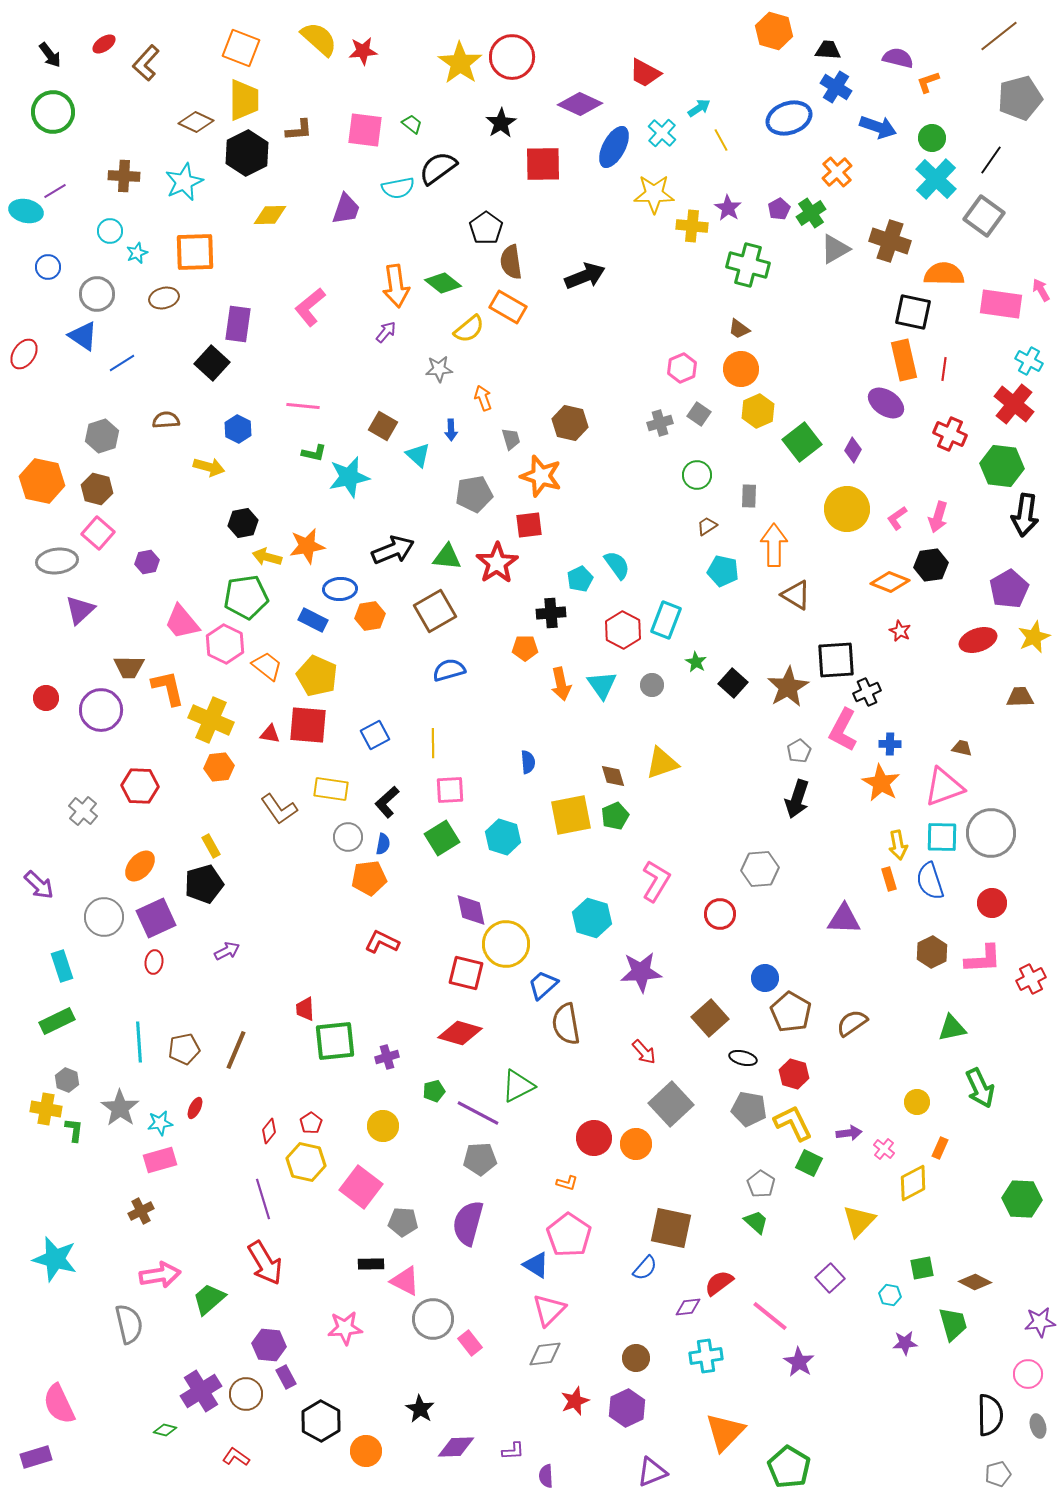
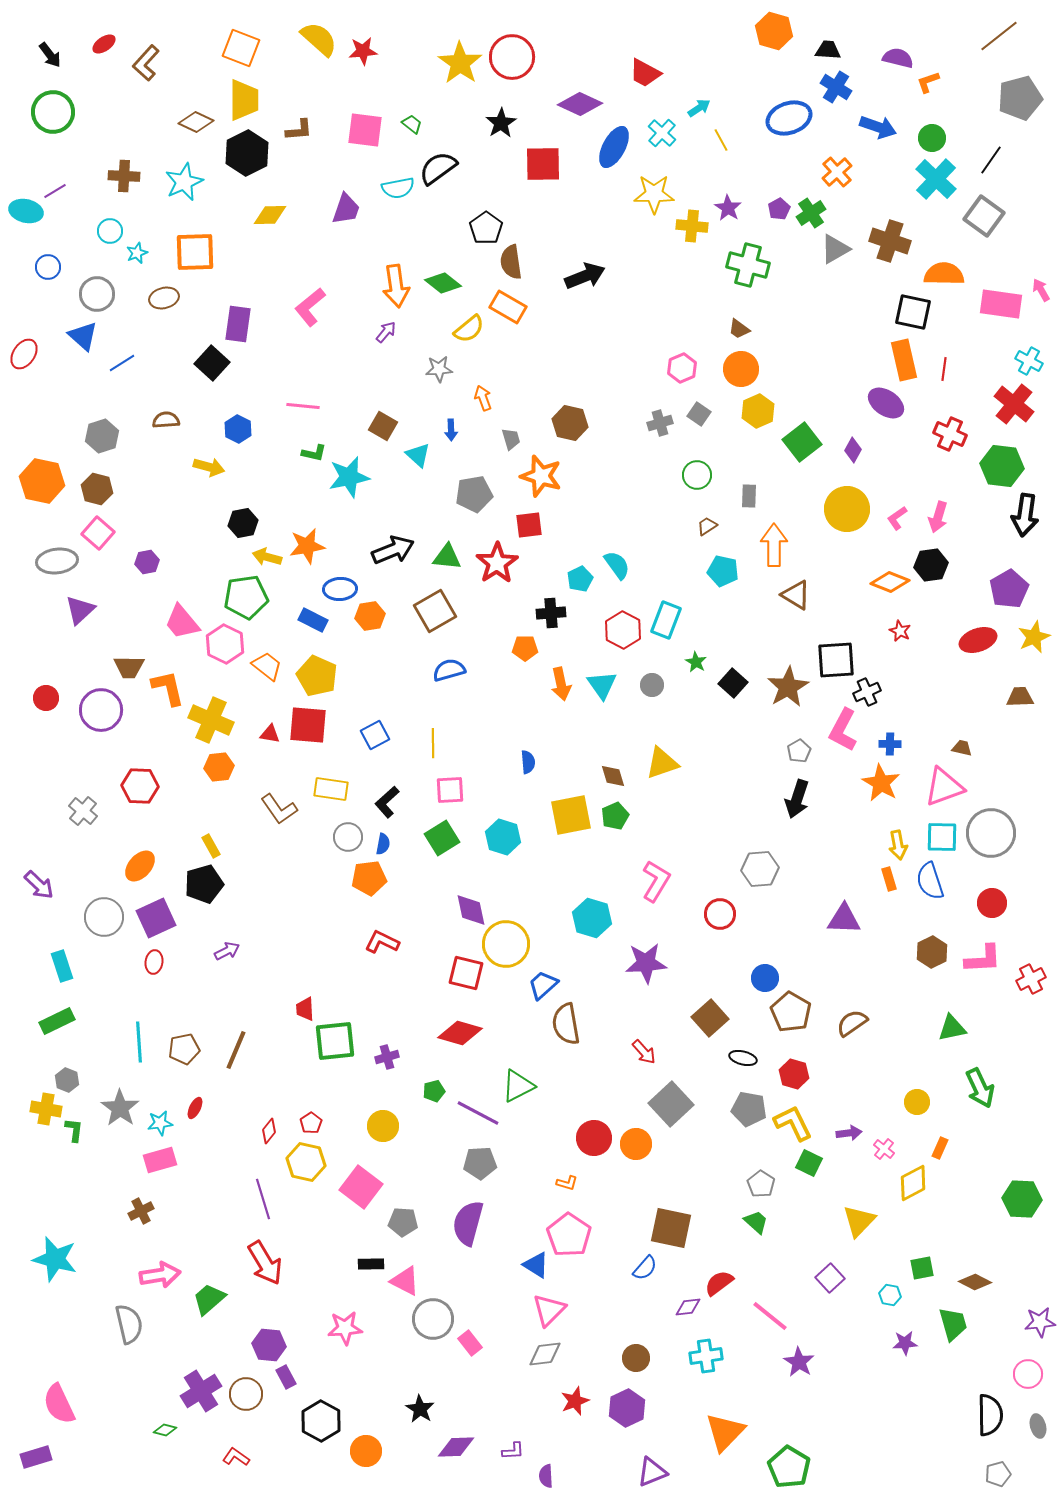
blue triangle at (83, 336): rotated 8 degrees clockwise
purple star at (641, 972): moved 5 px right, 9 px up
gray pentagon at (480, 1159): moved 4 px down
